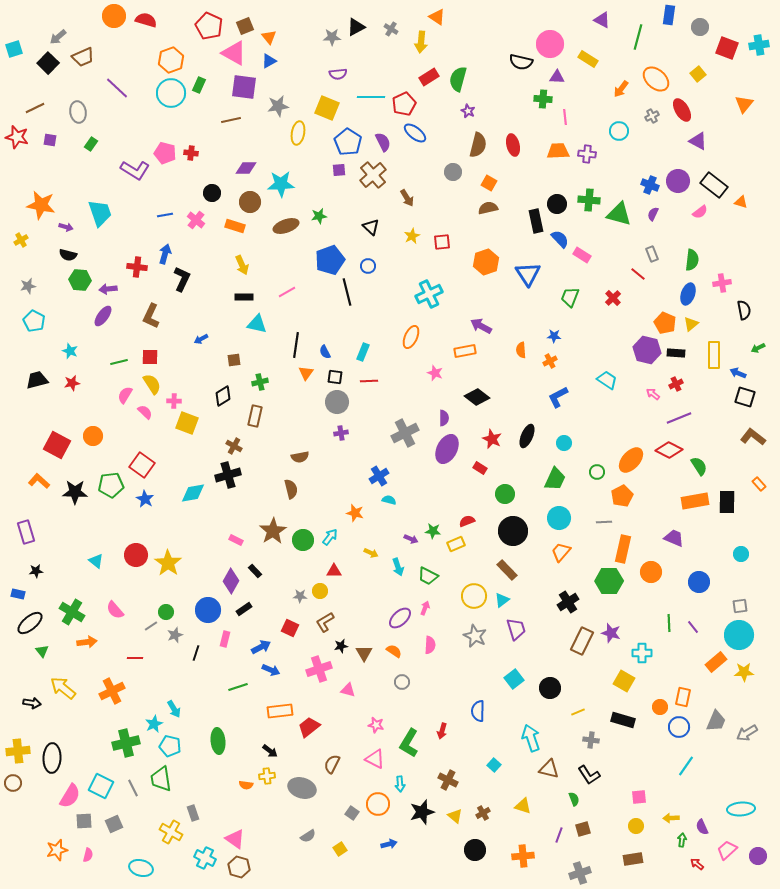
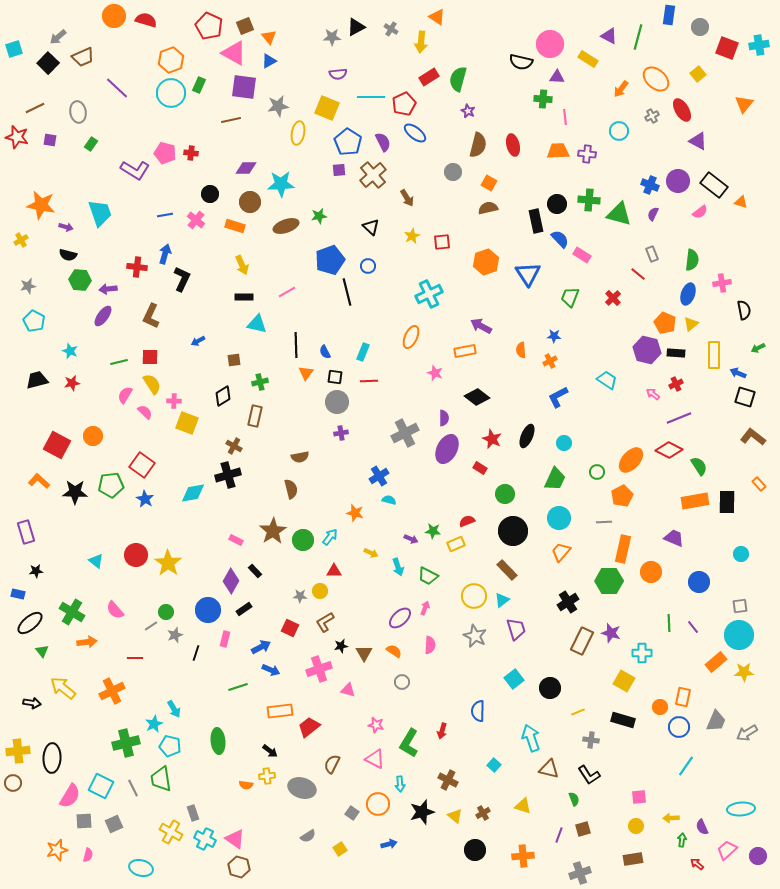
purple triangle at (602, 20): moved 7 px right, 16 px down
black circle at (212, 193): moved 2 px left, 1 px down
blue arrow at (201, 339): moved 3 px left, 2 px down
black line at (296, 345): rotated 10 degrees counterclockwise
cyan cross at (205, 858): moved 19 px up
